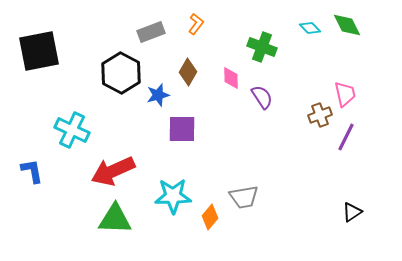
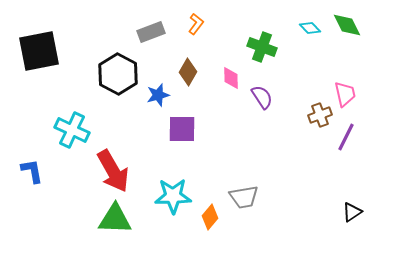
black hexagon: moved 3 px left, 1 px down
red arrow: rotated 96 degrees counterclockwise
